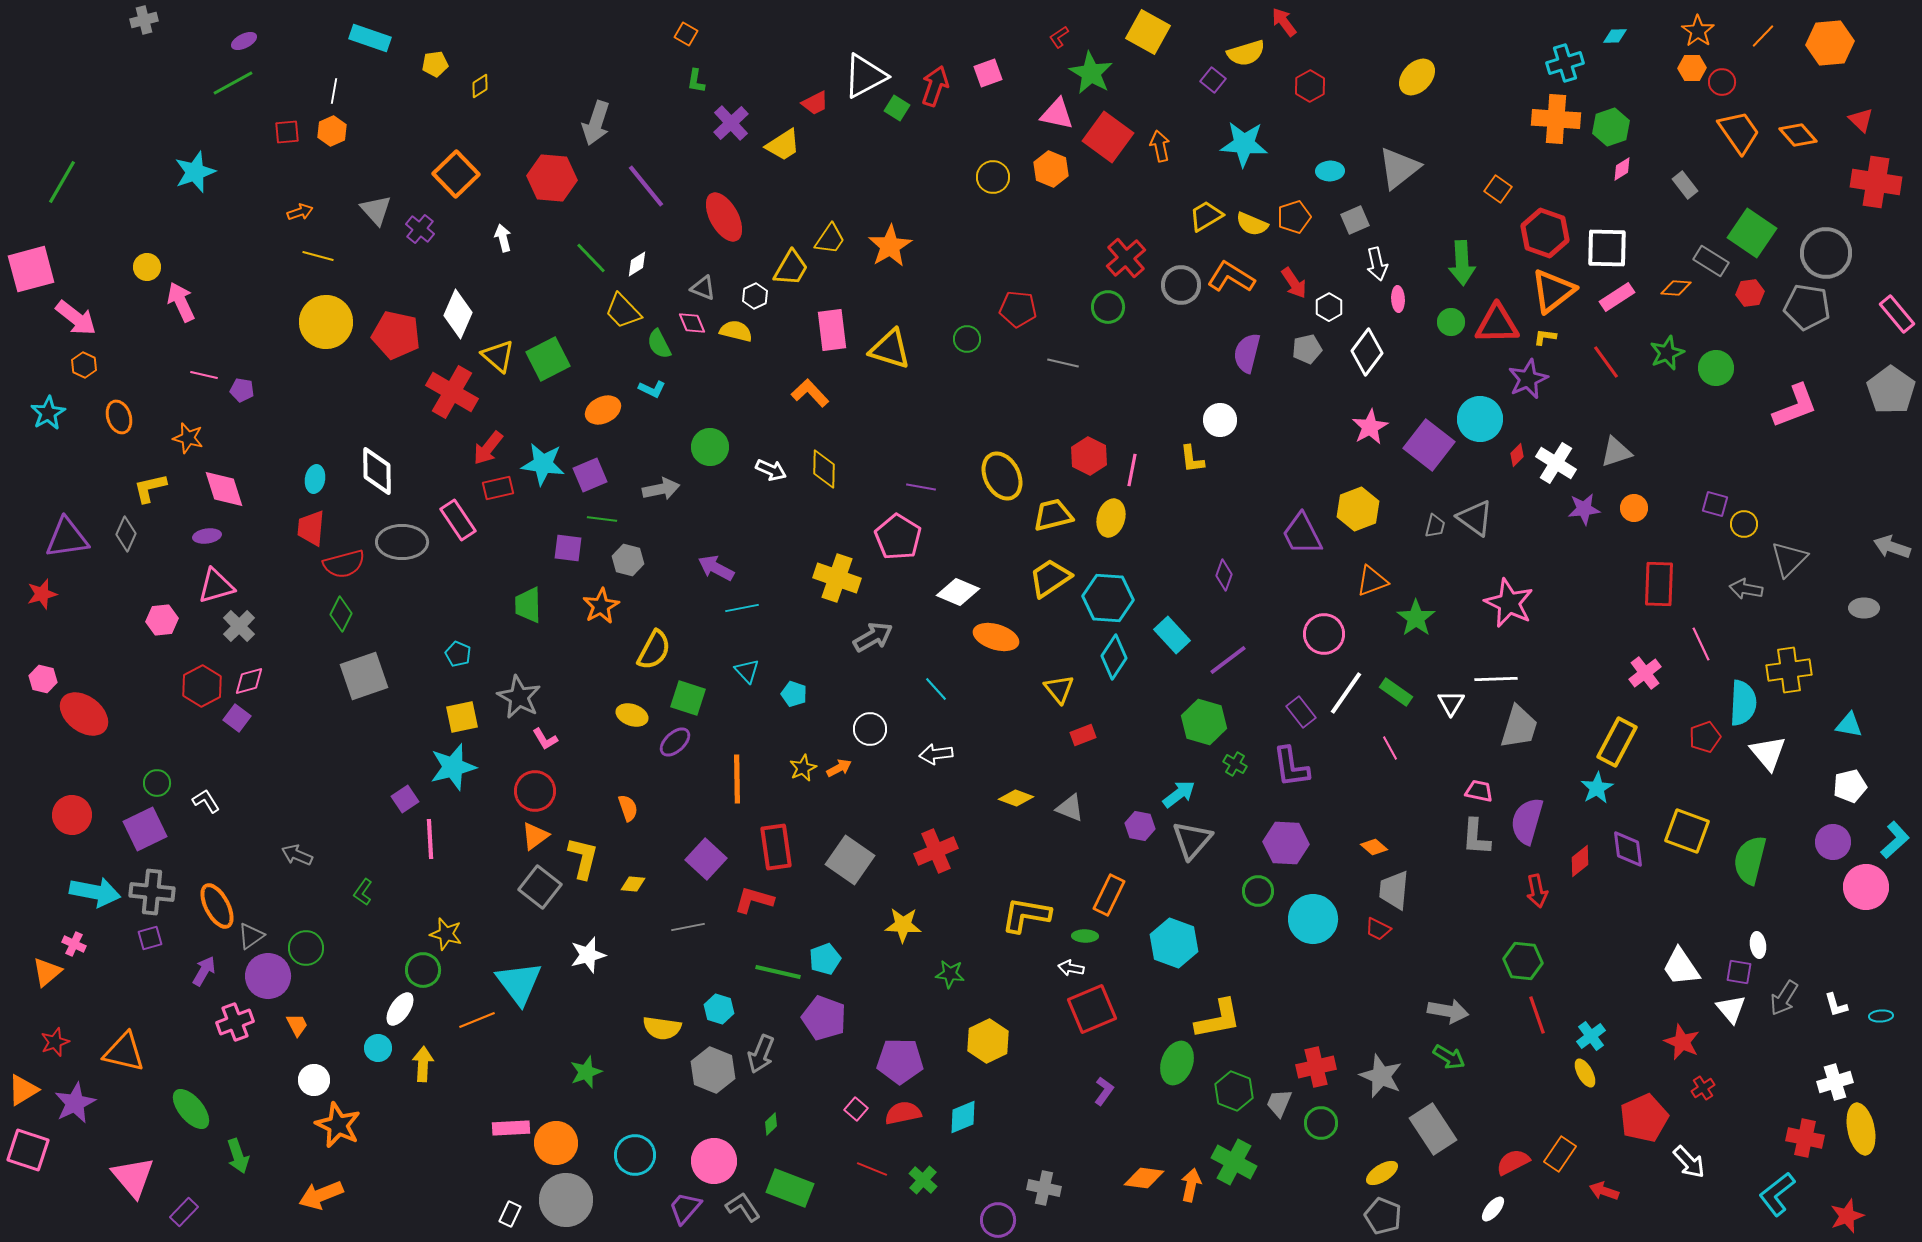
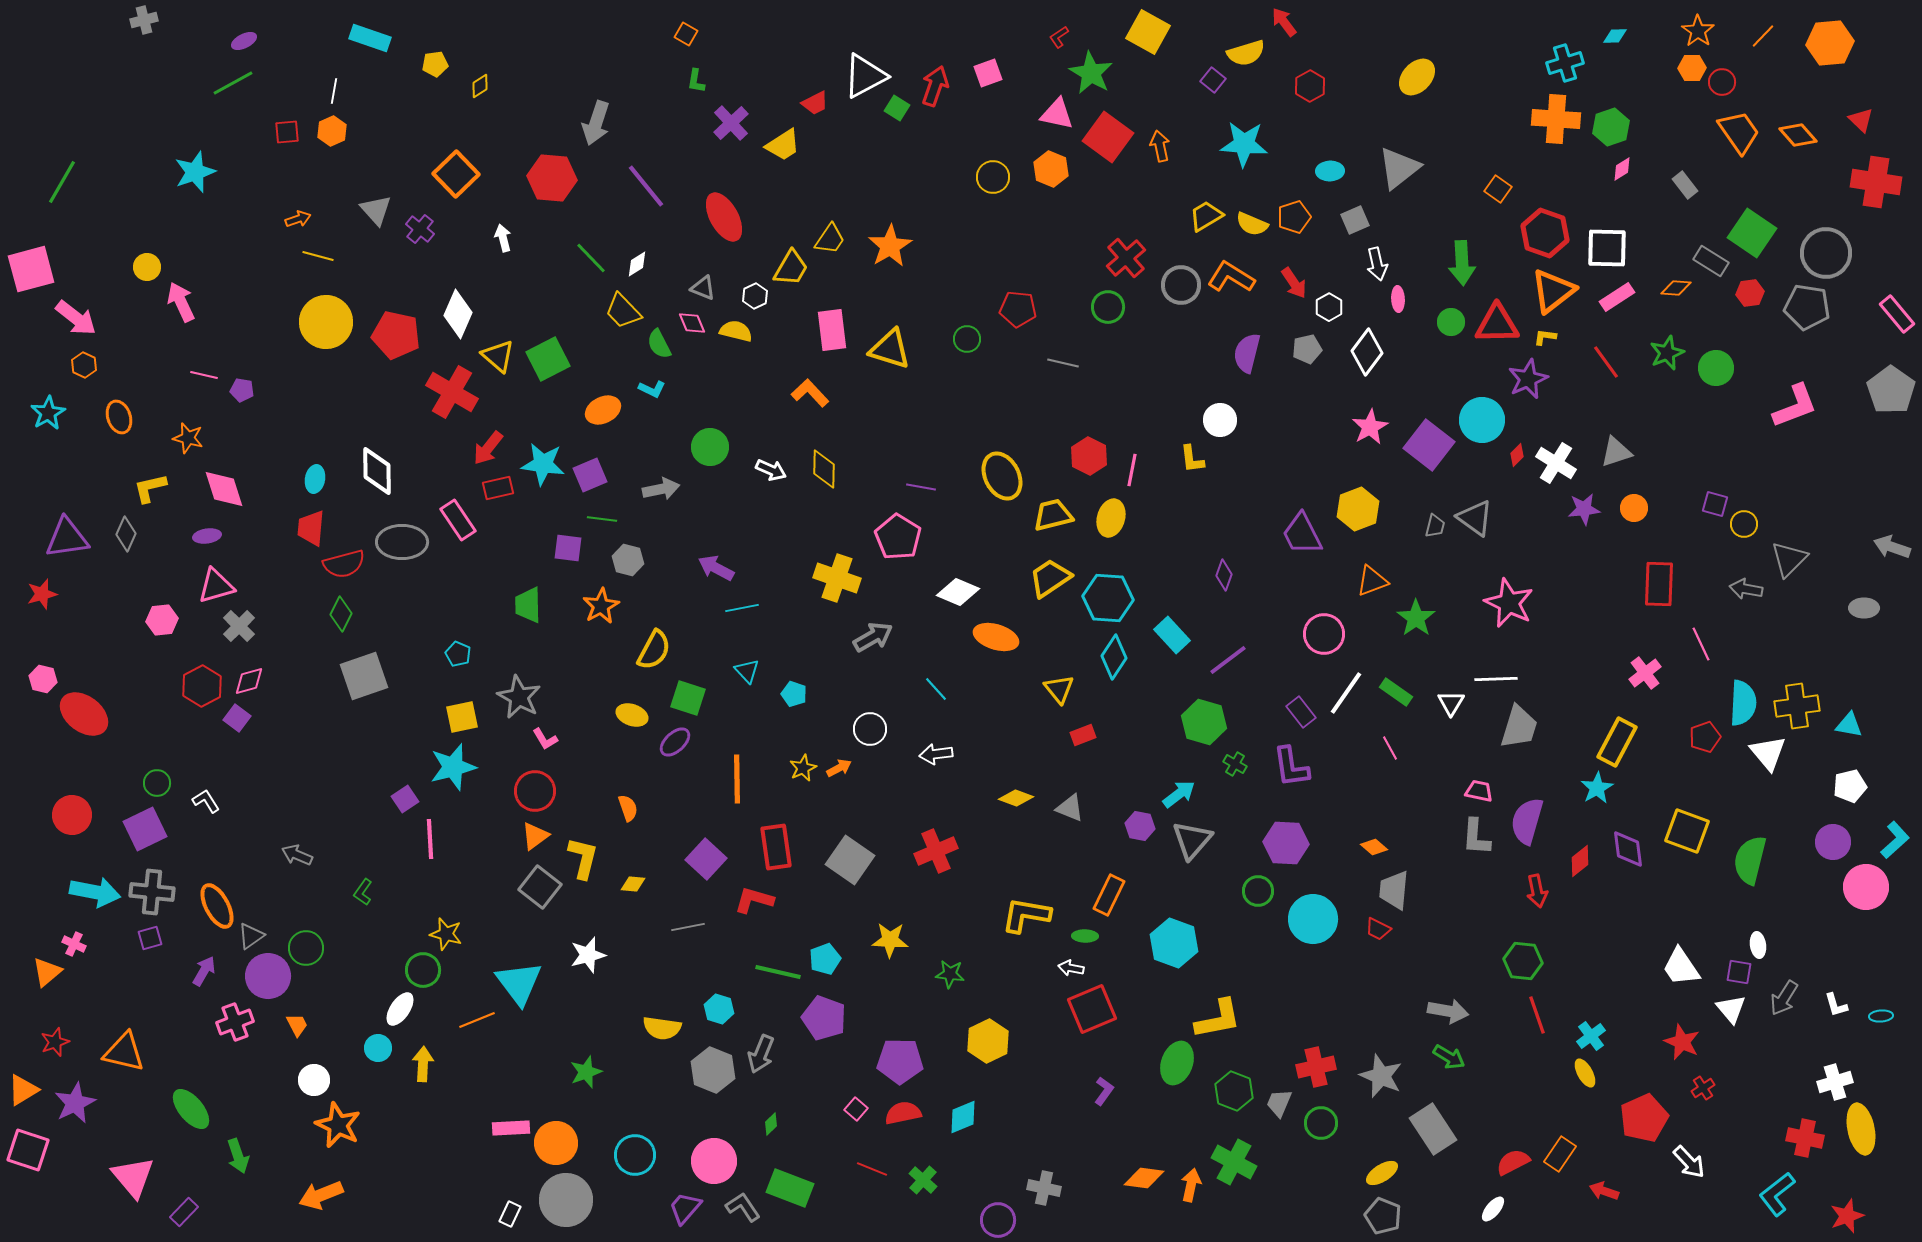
orange arrow at (300, 212): moved 2 px left, 7 px down
cyan circle at (1480, 419): moved 2 px right, 1 px down
yellow cross at (1789, 670): moved 8 px right, 36 px down
yellow star at (903, 925): moved 13 px left, 15 px down
